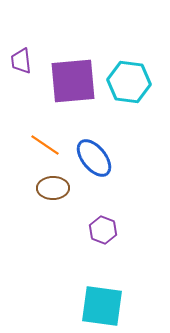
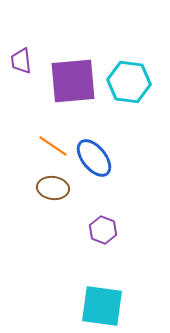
orange line: moved 8 px right, 1 px down
brown ellipse: rotated 8 degrees clockwise
